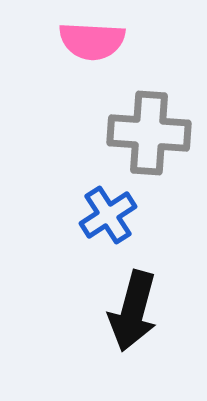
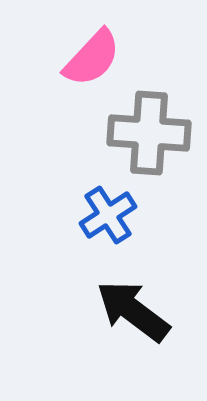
pink semicircle: moved 17 px down; rotated 50 degrees counterclockwise
black arrow: rotated 112 degrees clockwise
